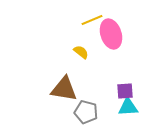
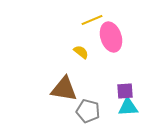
pink ellipse: moved 3 px down
gray pentagon: moved 2 px right, 1 px up
